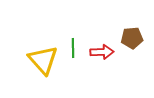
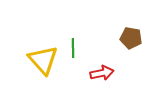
brown pentagon: moved 1 px left; rotated 15 degrees clockwise
red arrow: moved 21 px down; rotated 10 degrees counterclockwise
